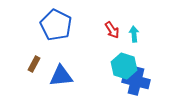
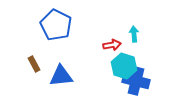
red arrow: moved 15 px down; rotated 66 degrees counterclockwise
brown rectangle: rotated 56 degrees counterclockwise
